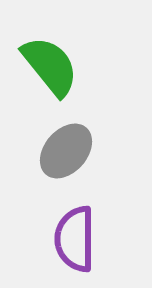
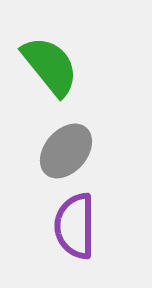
purple semicircle: moved 13 px up
